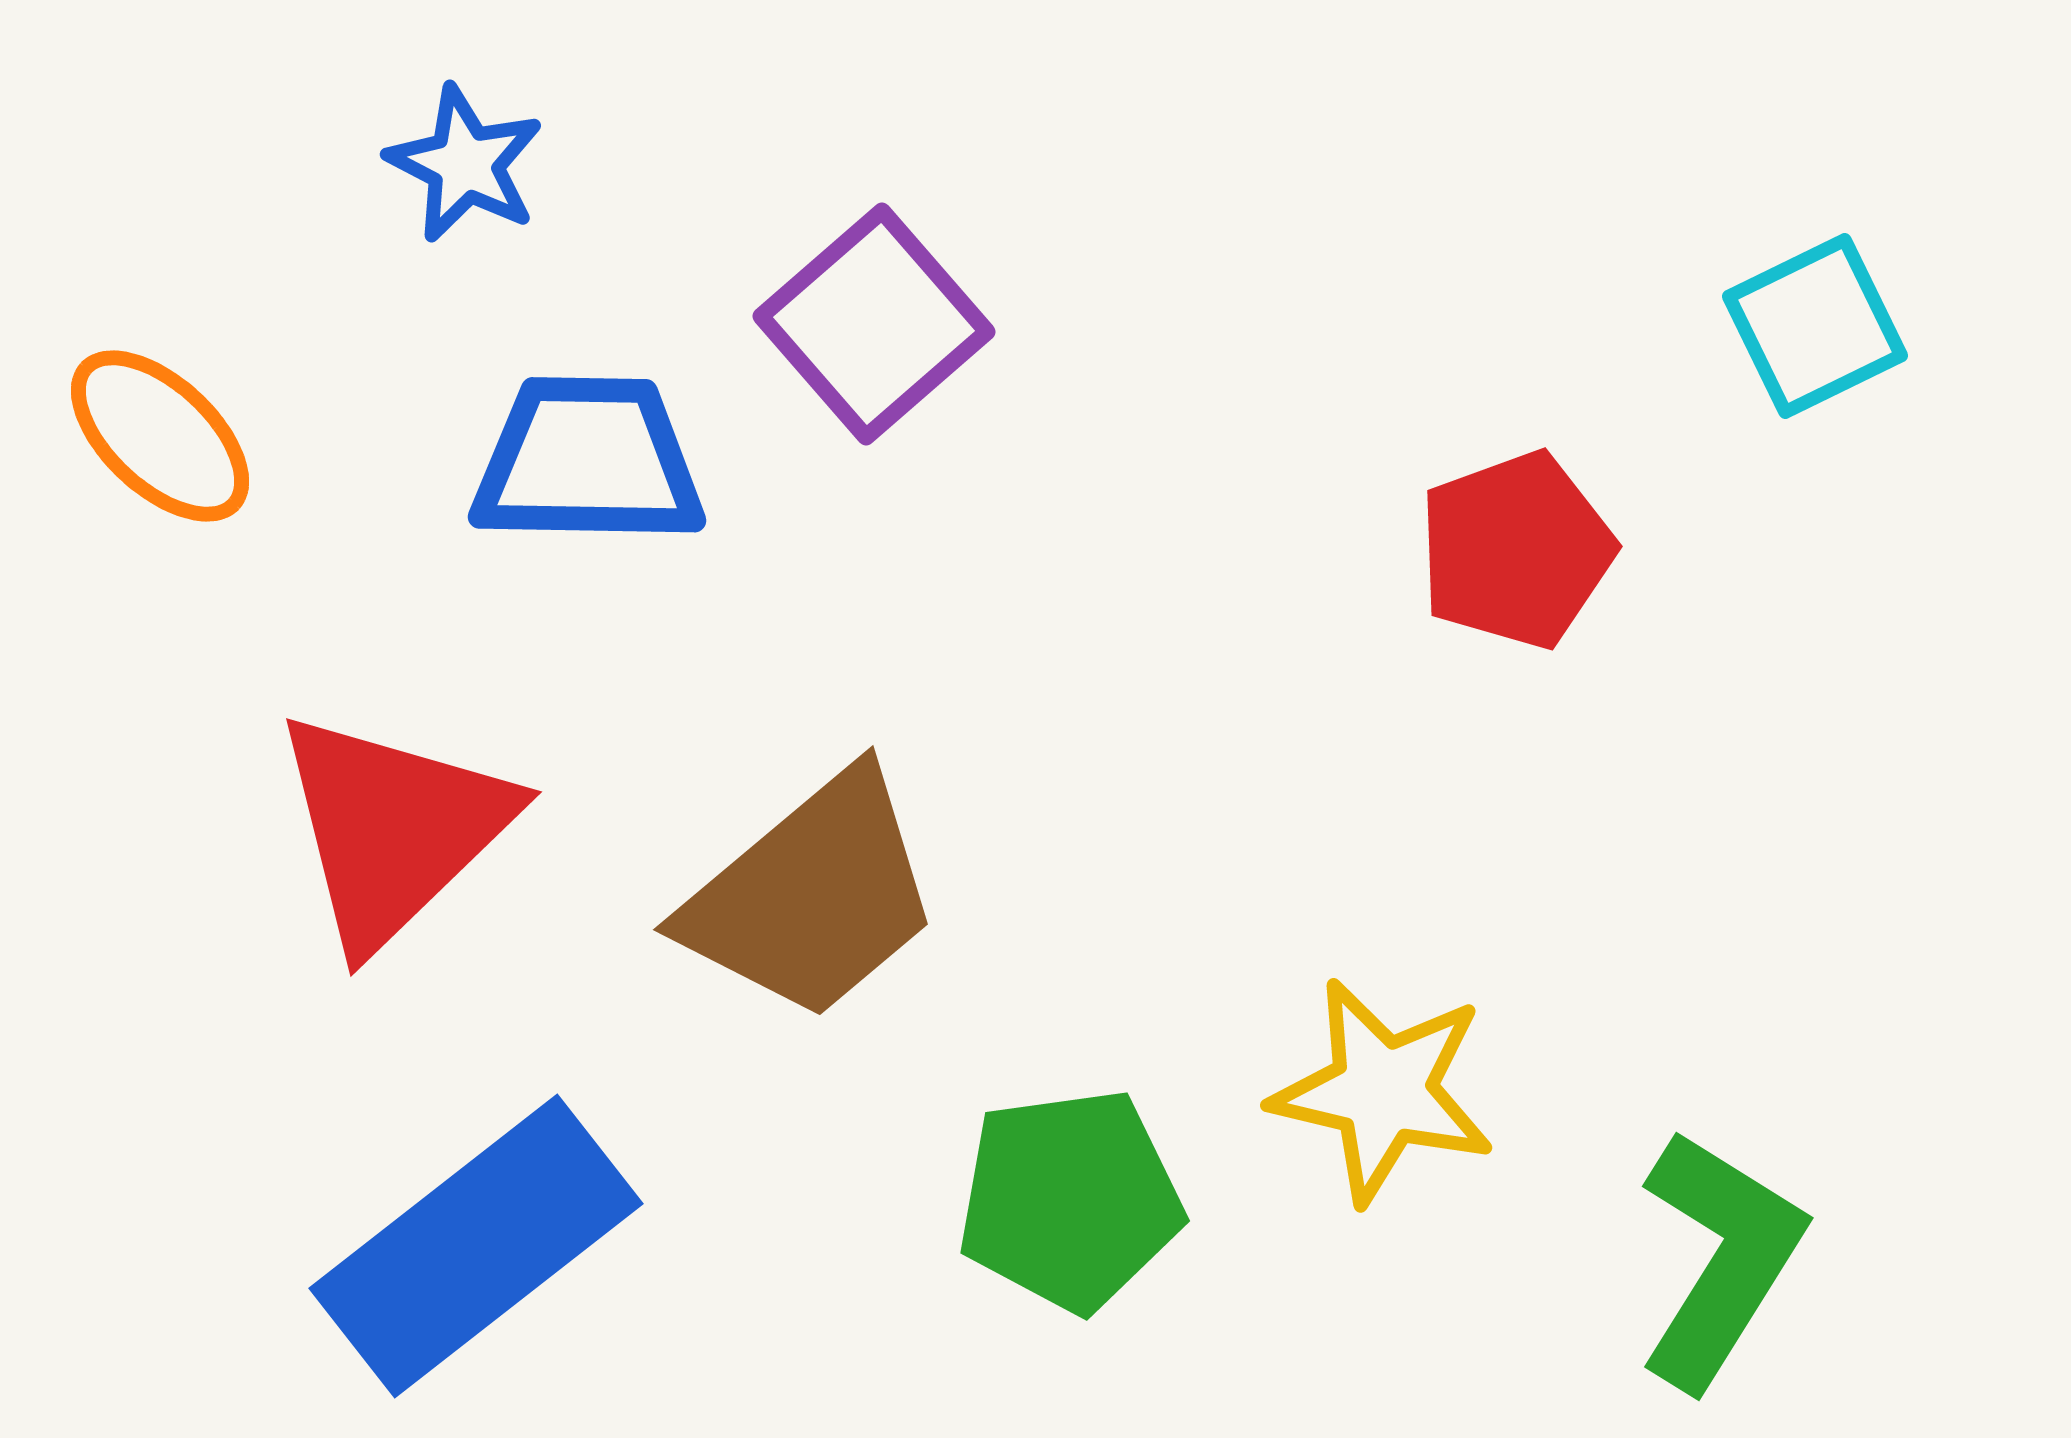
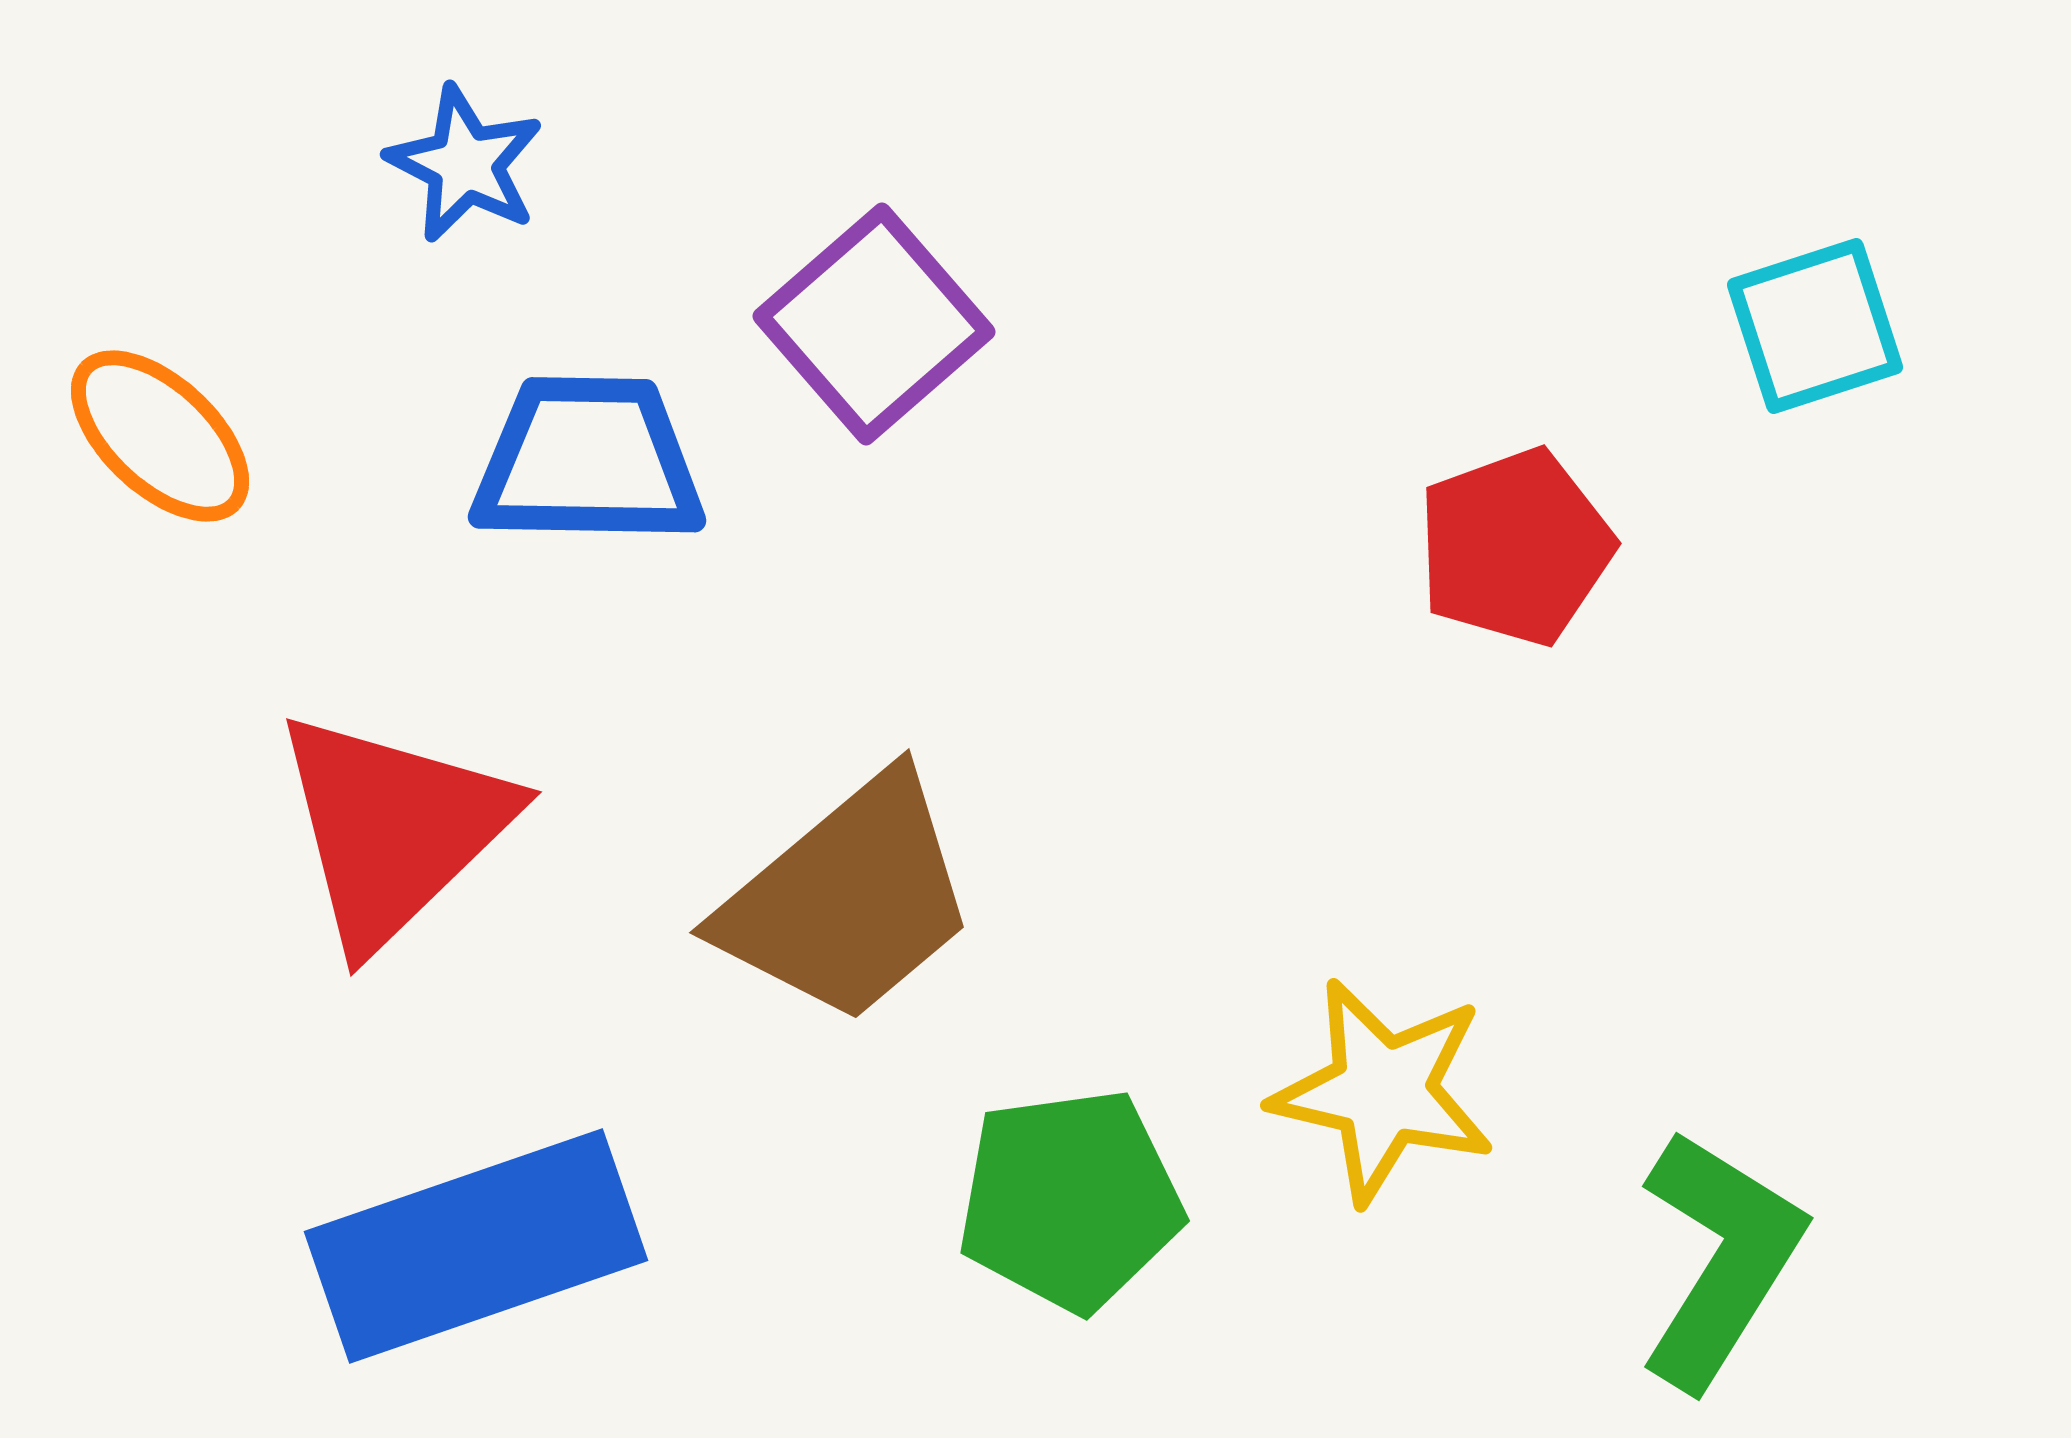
cyan square: rotated 8 degrees clockwise
red pentagon: moved 1 px left, 3 px up
brown trapezoid: moved 36 px right, 3 px down
blue rectangle: rotated 19 degrees clockwise
